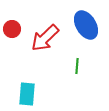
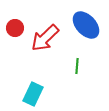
blue ellipse: rotated 12 degrees counterclockwise
red circle: moved 3 px right, 1 px up
cyan rectangle: moved 6 px right; rotated 20 degrees clockwise
